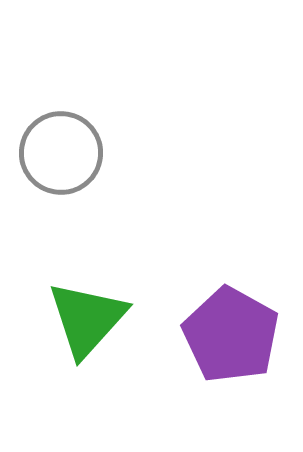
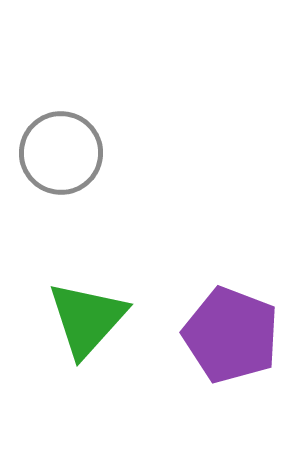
purple pentagon: rotated 8 degrees counterclockwise
